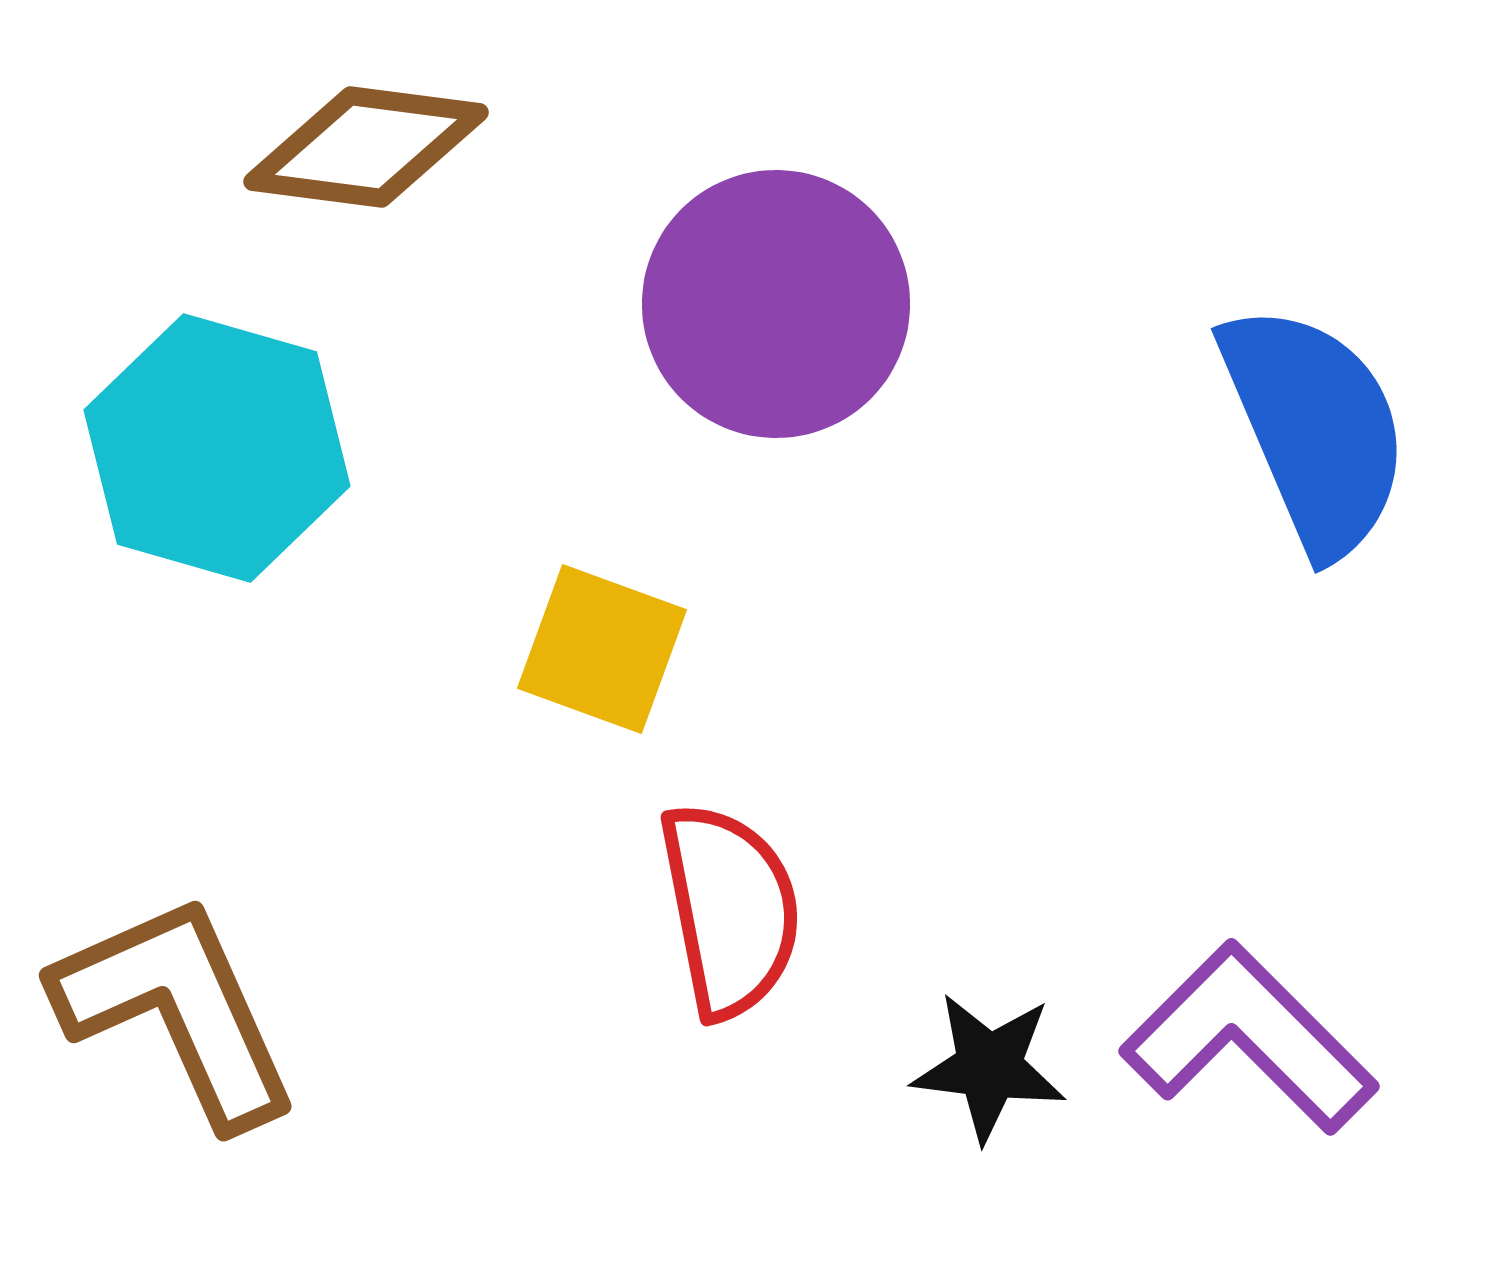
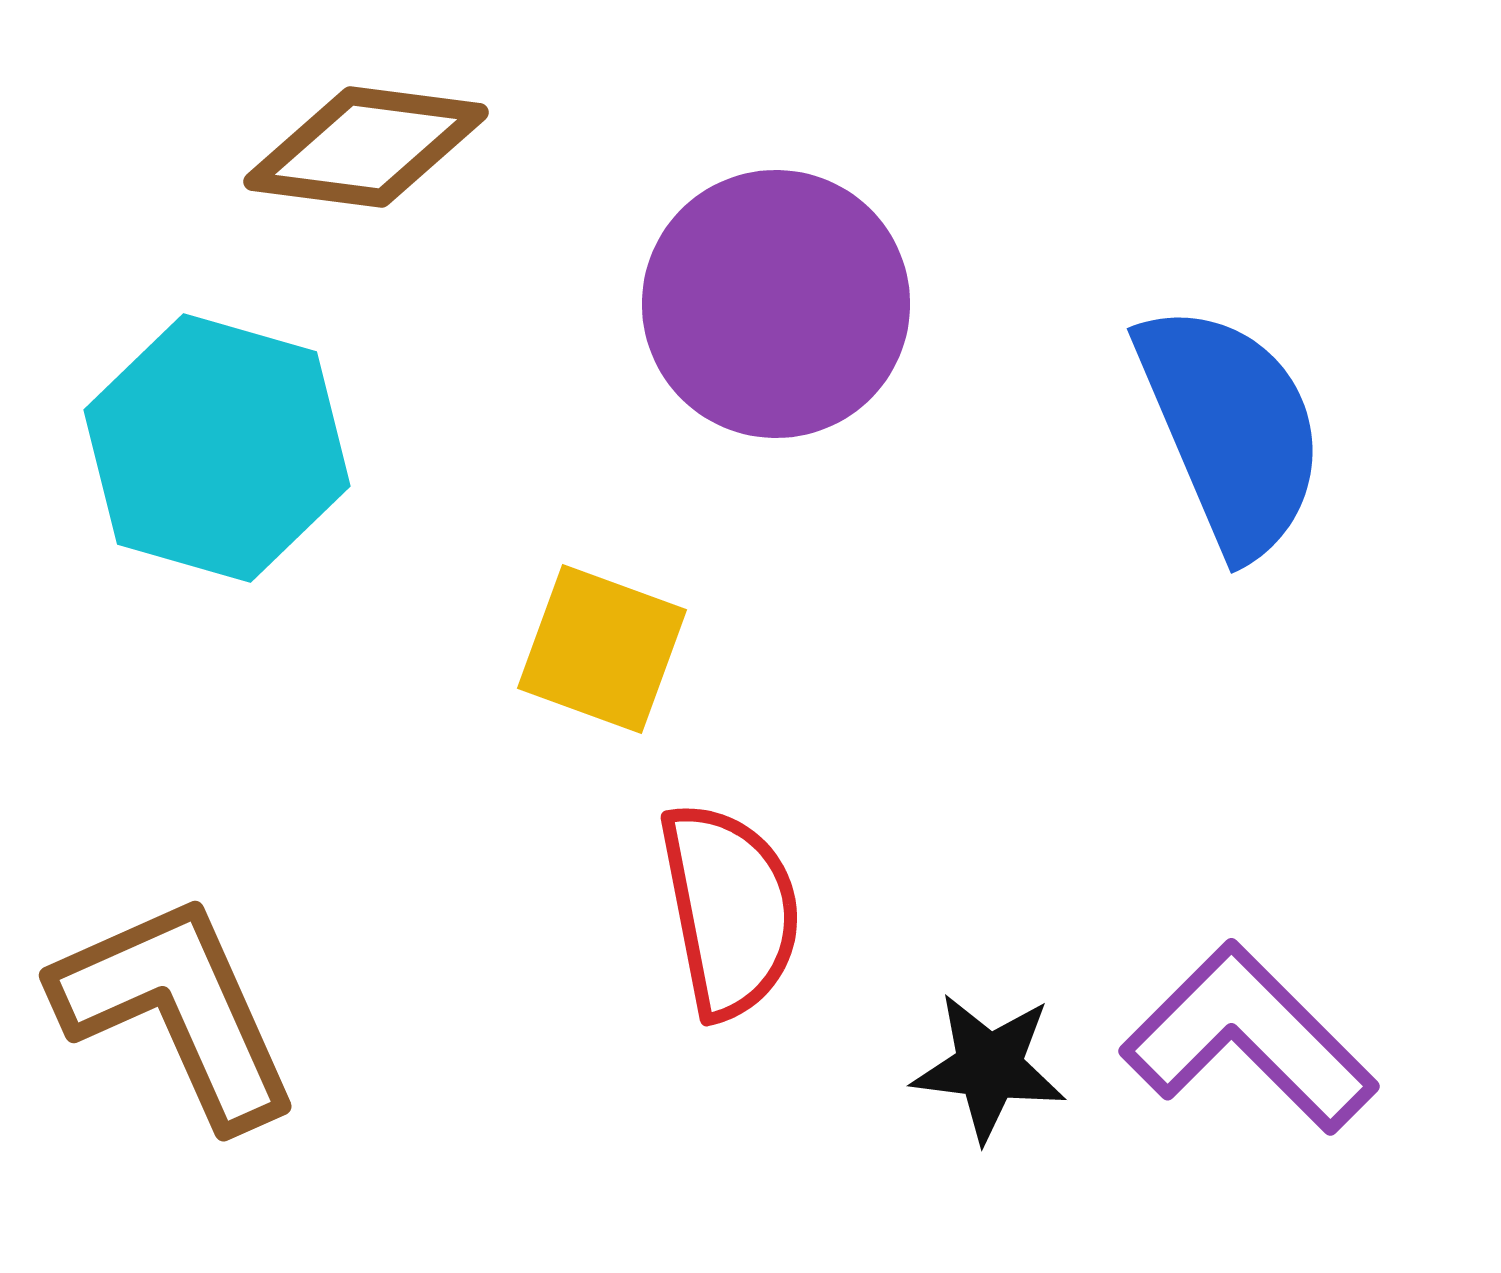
blue semicircle: moved 84 px left
